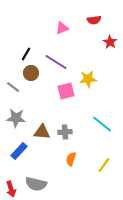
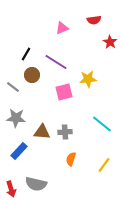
brown circle: moved 1 px right, 2 px down
pink square: moved 2 px left, 1 px down
